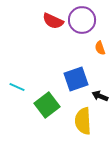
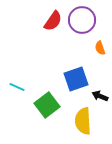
red semicircle: rotated 80 degrees counterclockwise
